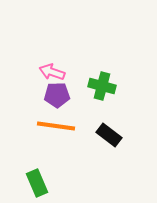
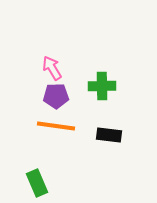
pink arrow: moved 4 px up; rotated 40 degrees clockwise
green cross: rotated 16 degrees counterclockwise
purple pentagon: moved 1 px left, 1 px down
black rectangle: rotated 30 degrees counterclockwise
